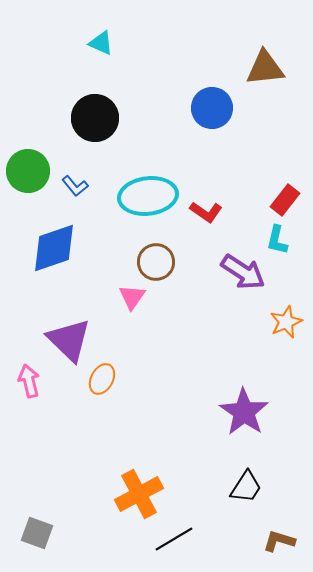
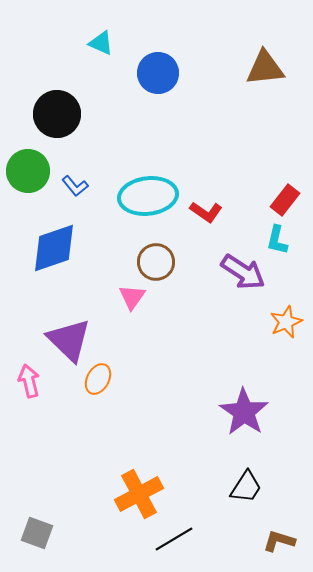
blue circle: moved 54 px left, 35 px up
black circle: moved 38 px left, 4 px up
orange ellipse: moved 4 px left
